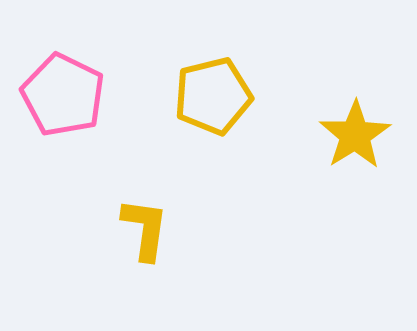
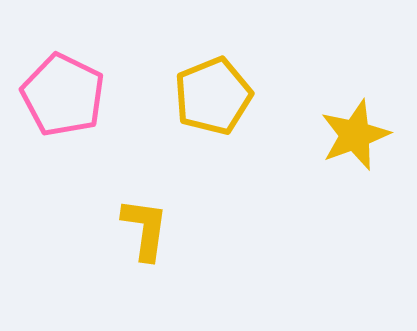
yellow pentagon: rotated 8 degrees counterclockwise
yellow star: rotated 12 degrees clockwise
